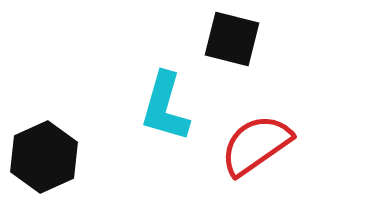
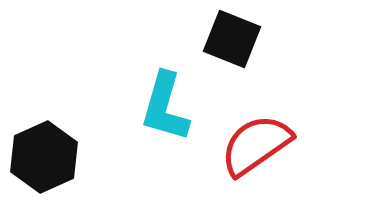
black square: rotated 8 degrees clockwise
